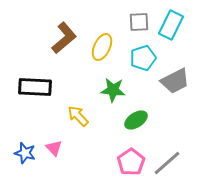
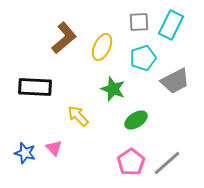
green star: moved 1 px up; rotated 15 degrees clockwise
